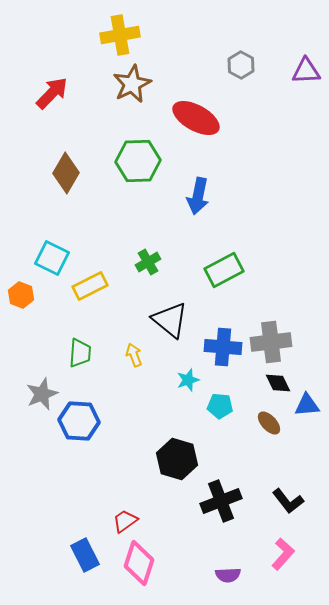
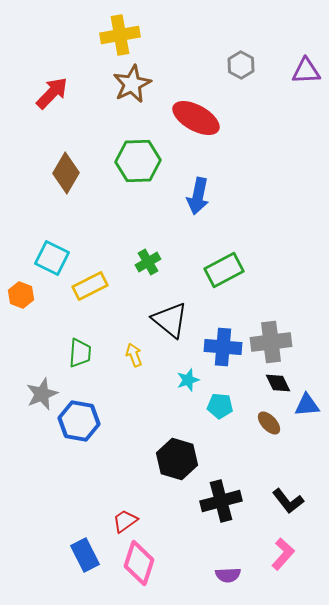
blue hexagon: rotated 6 degrees clockwise
black cross: rotated 6 degrees clockwise
